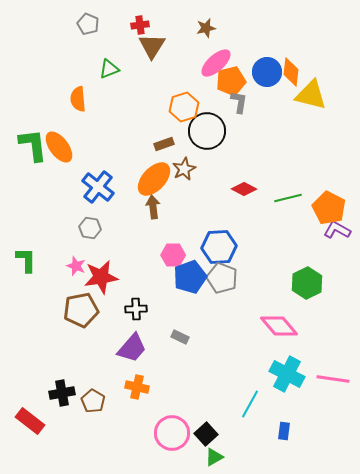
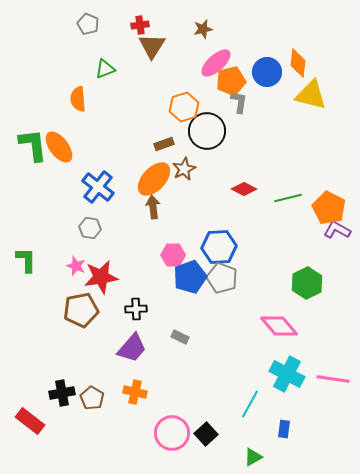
brown star at (206, 28): moved 3 px left, 1 px down
green triangle at (109, 69): moved 4 px left
orange diamond at (291, 72): moved 7 px right, 9 px up
orange cross at (137, 387): moved 2 px left, 5 px down
brown pentagon at (93, 401): moved 1 px left, 3 px up
blue rectangle at (284, 431): moved 2 px up
green triangle at (214, 457): moved 39 px right
